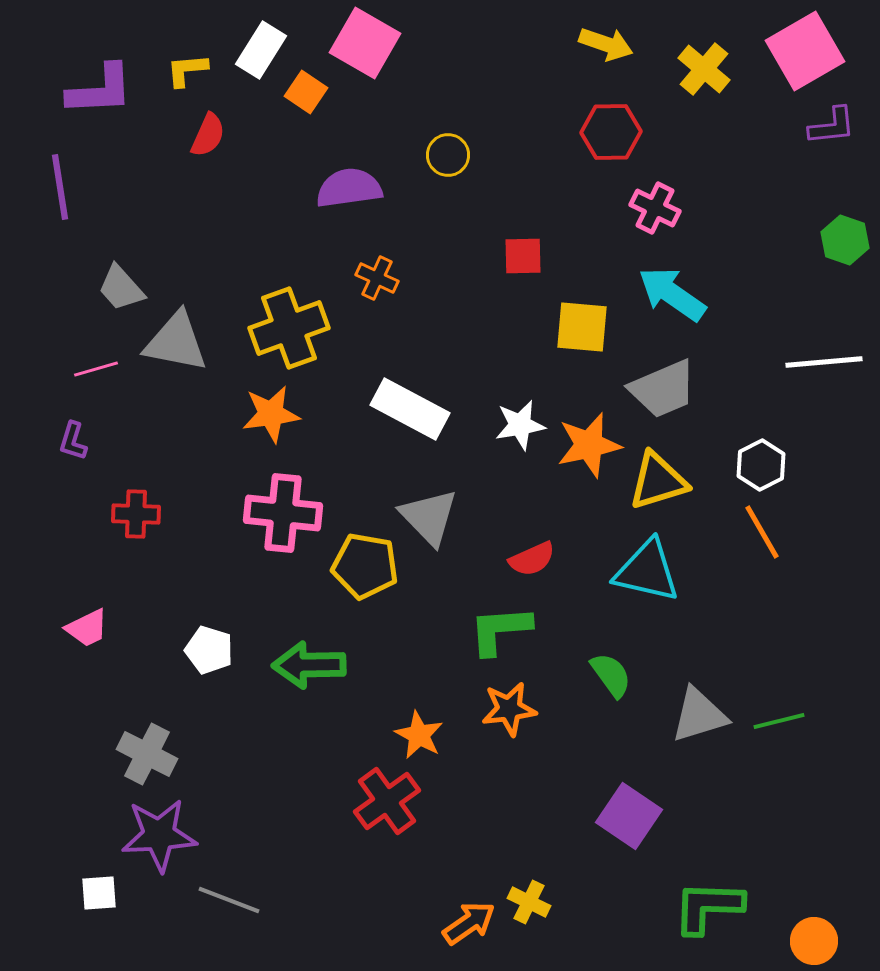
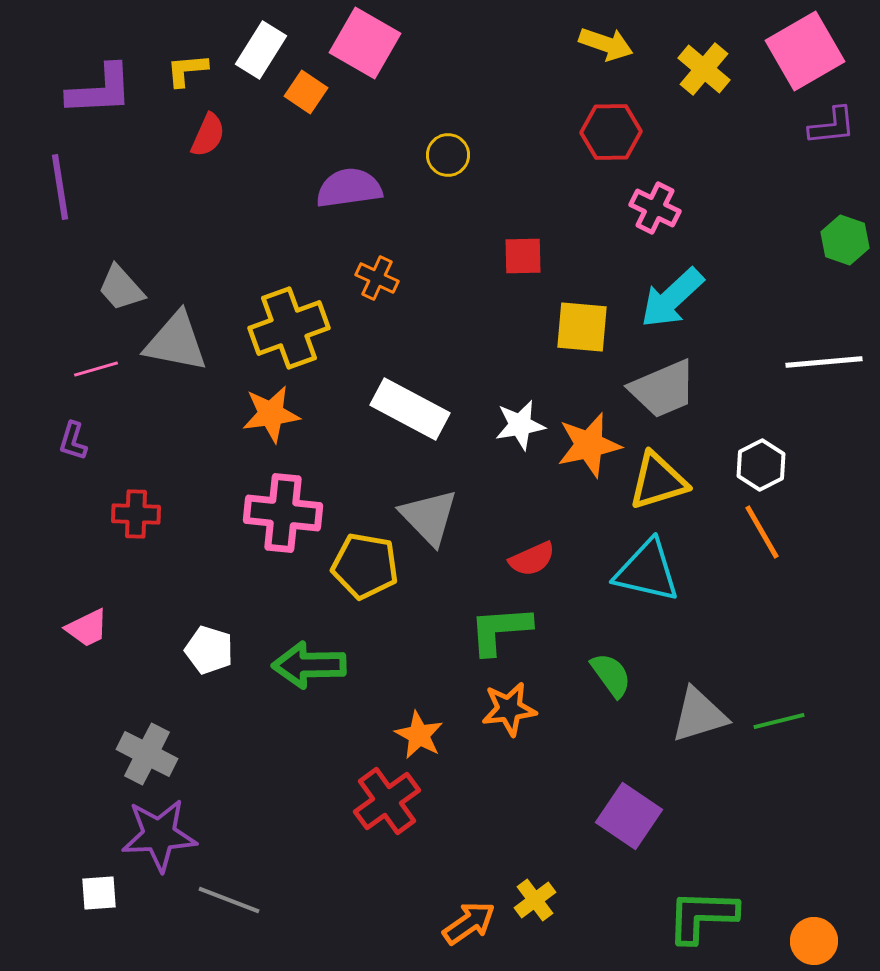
cyan arrow at (672, 294): moved 4 px down; rotated 78 degrees counterclockwise
yellow cross at (529, 902): moved 6 px right, 2 px up; rotated 27 degrees clockwise
green L-shape at (708, 907): moved 6 px left, 9 px down
